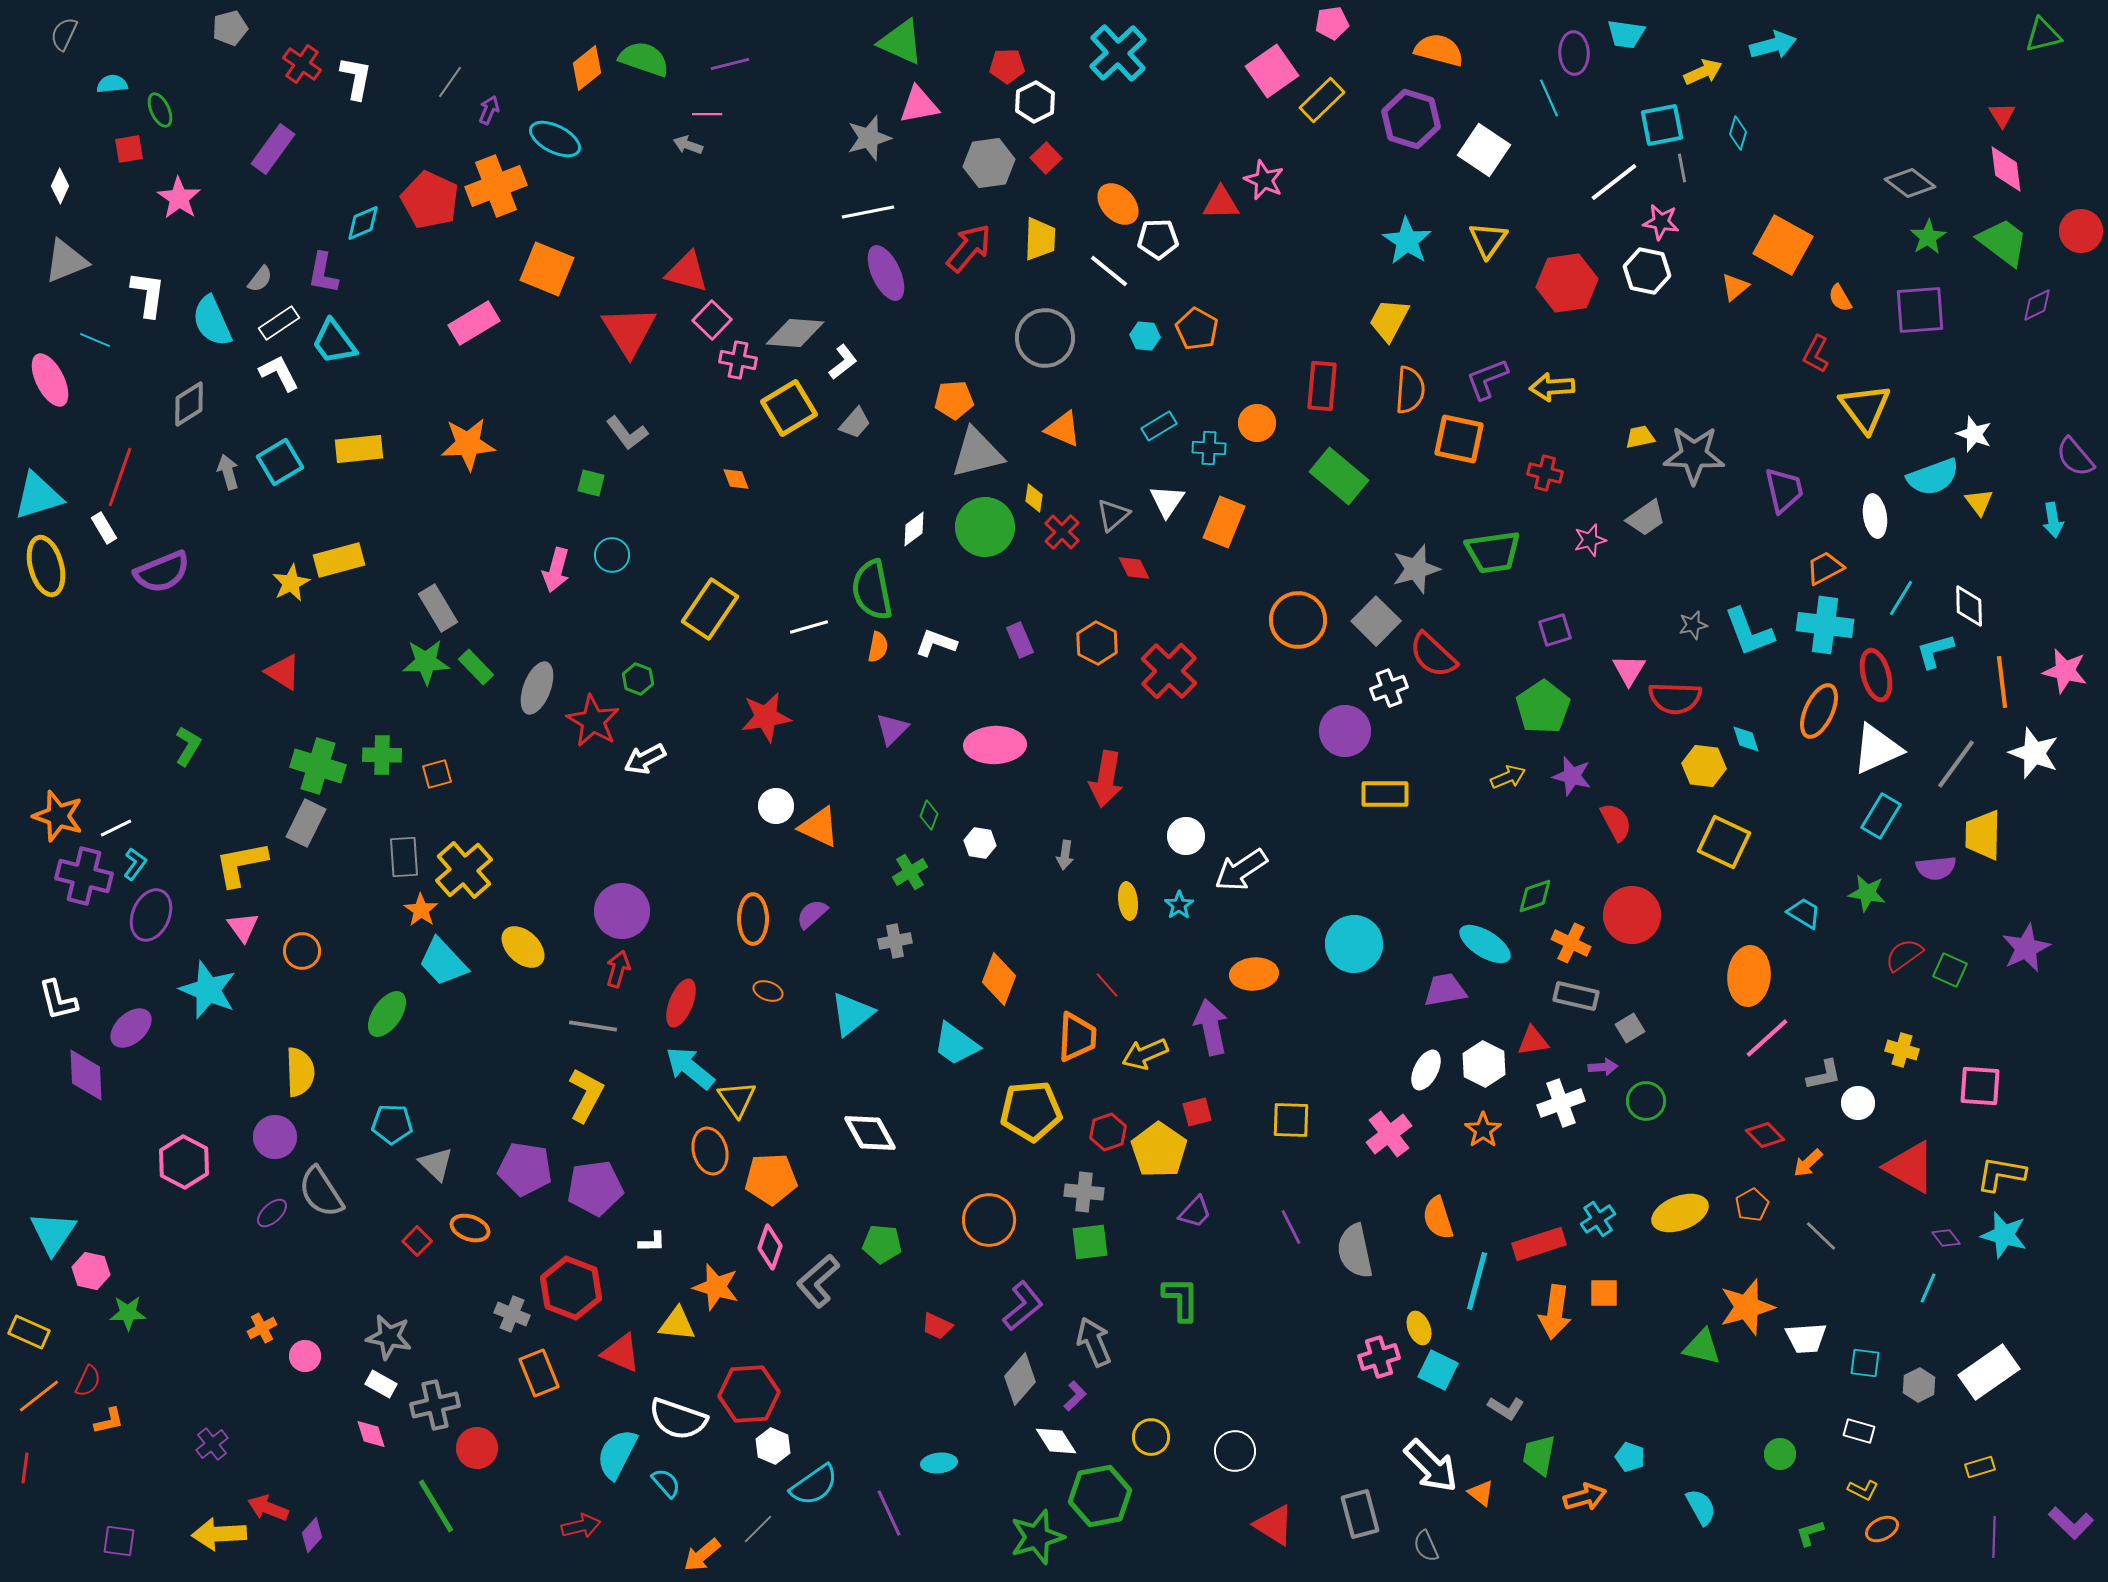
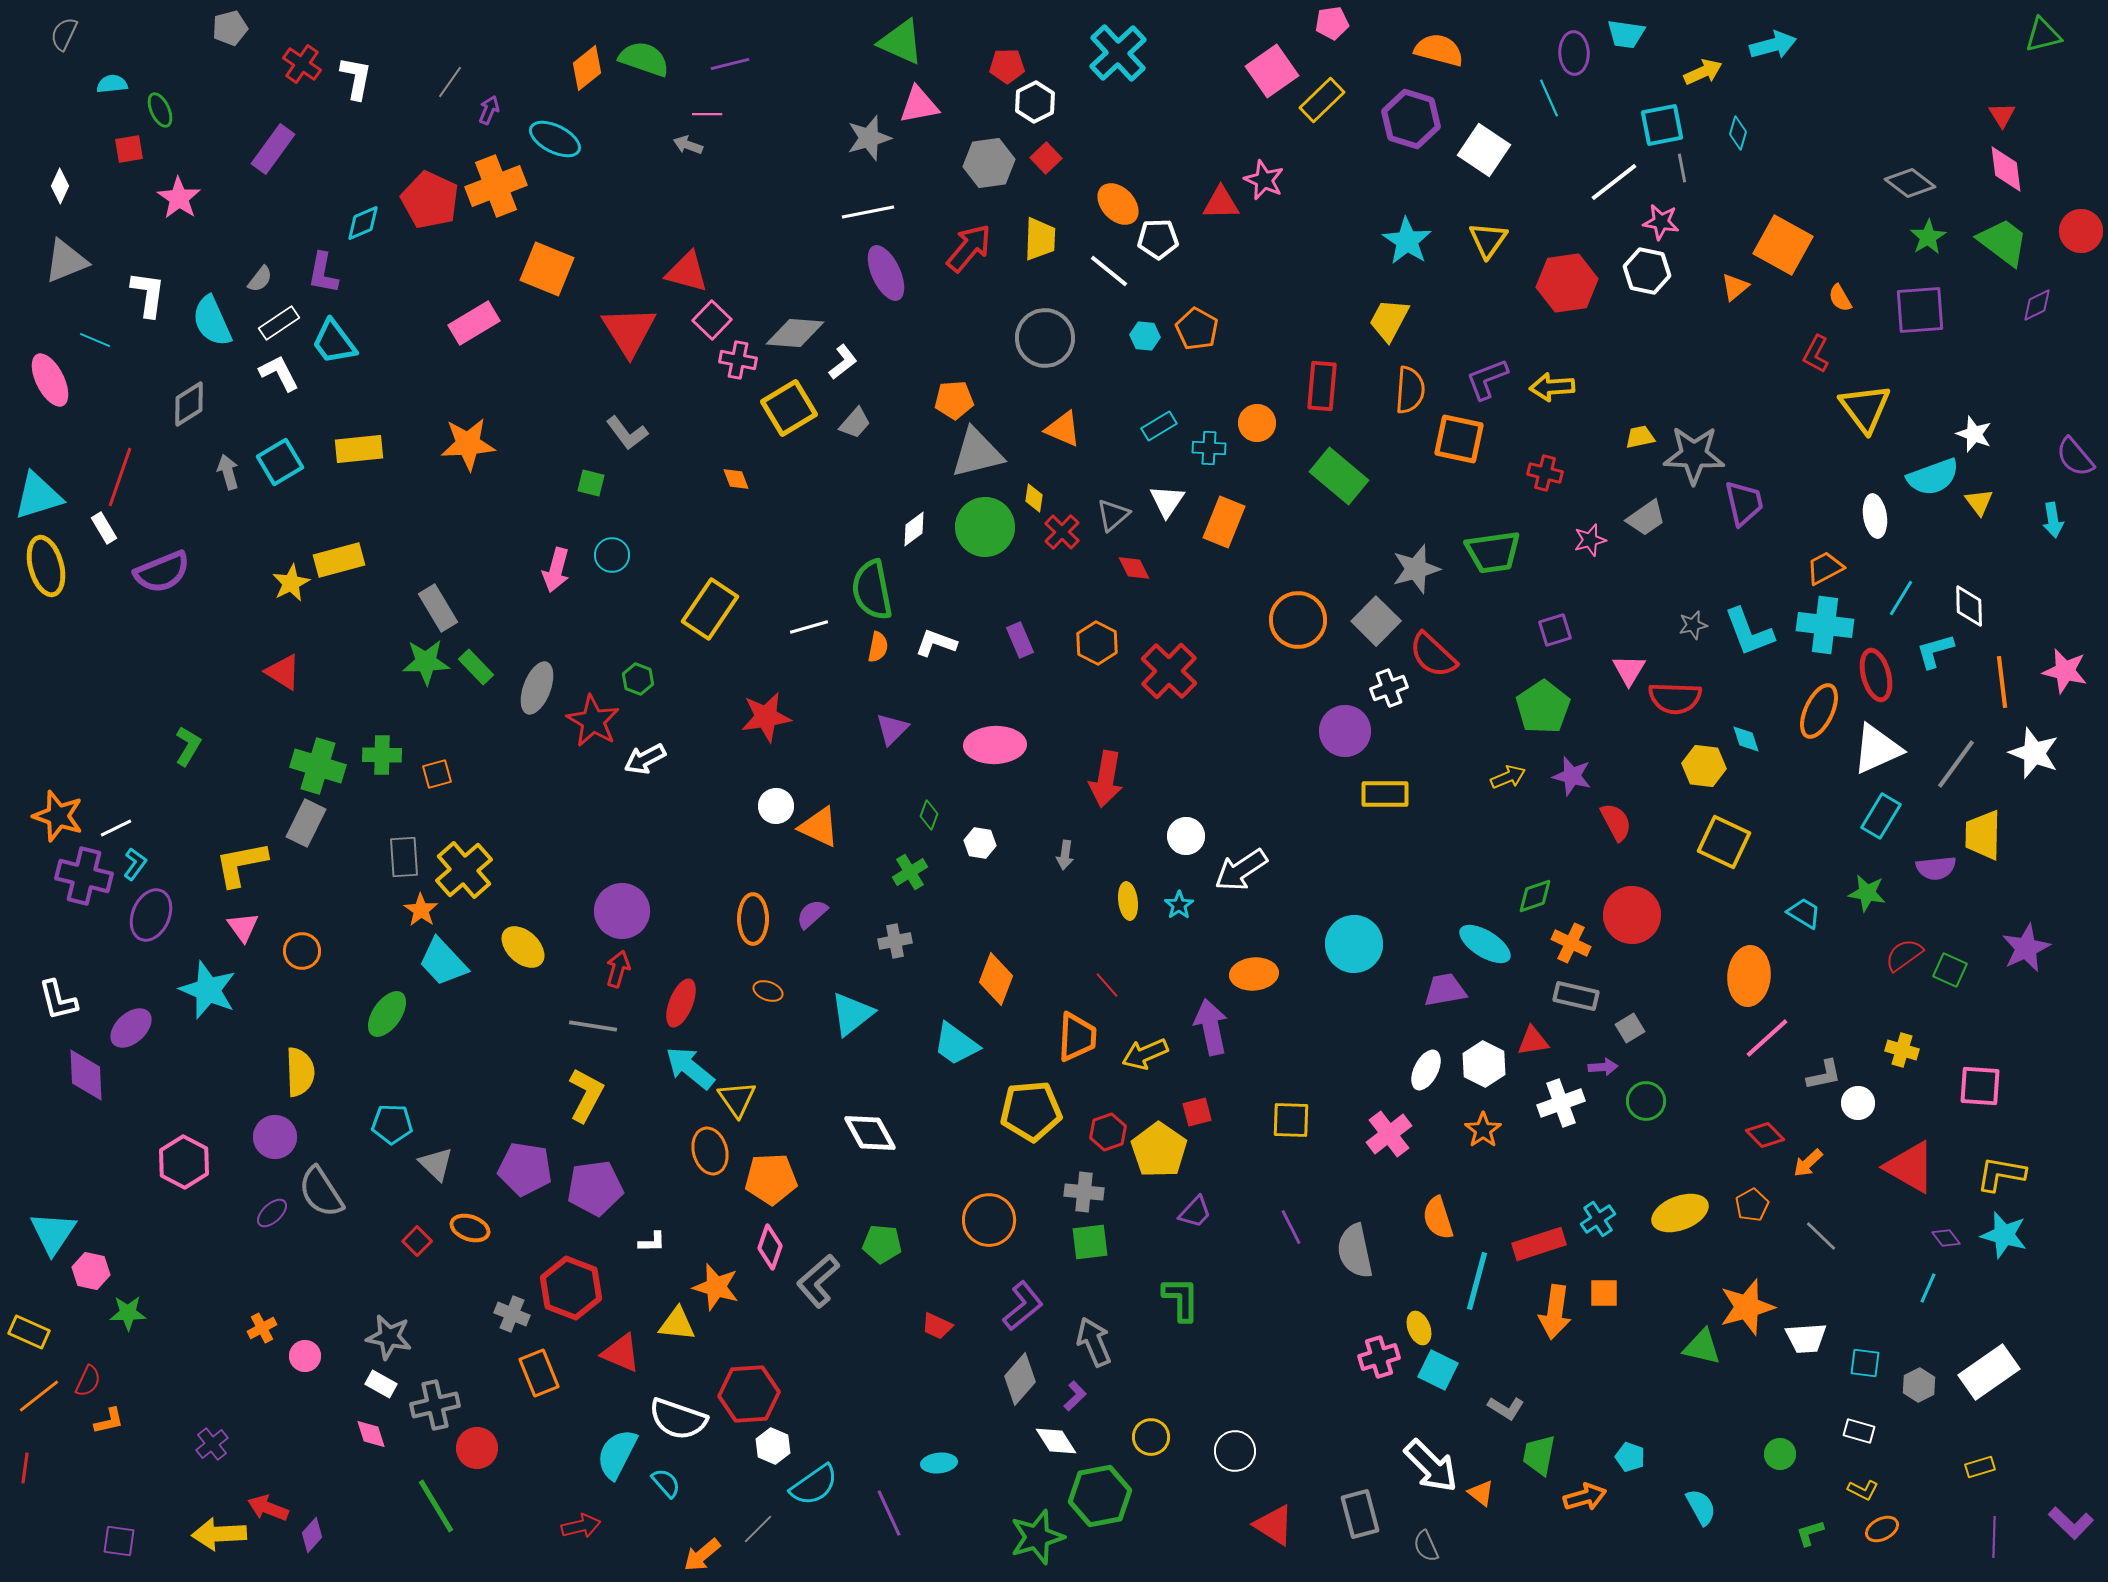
purple trapezoid at (1784, 490): moved 40 px left, 13 px down
orange diamond at (999, 979): moved 3 px left
